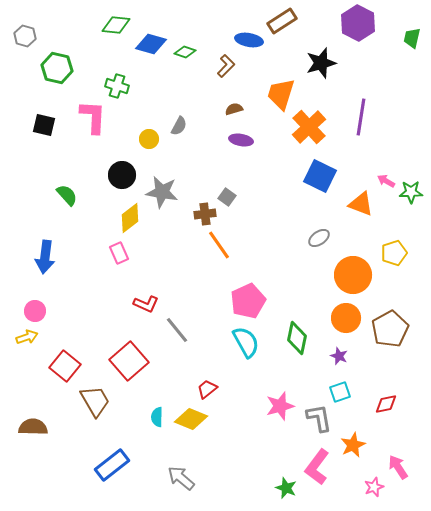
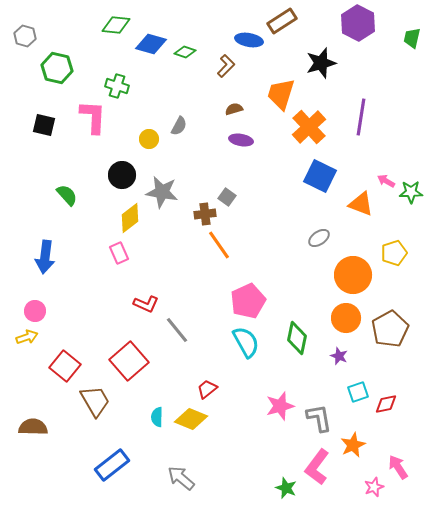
cyan square at (340, 392): moved 18 px right
